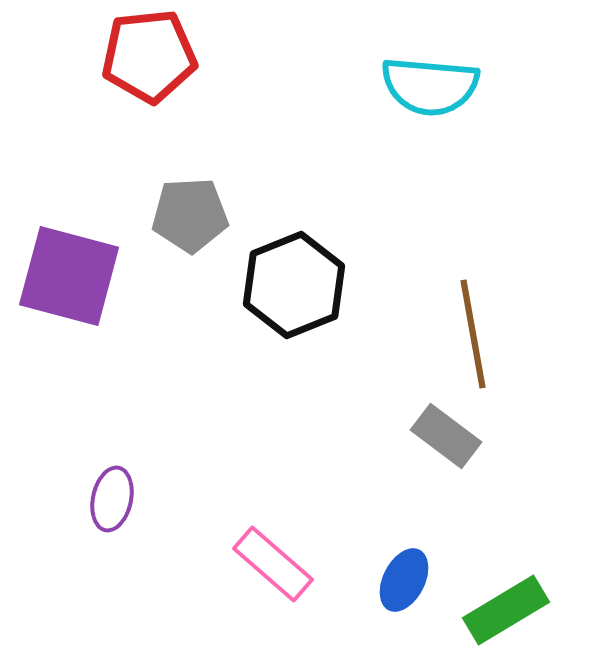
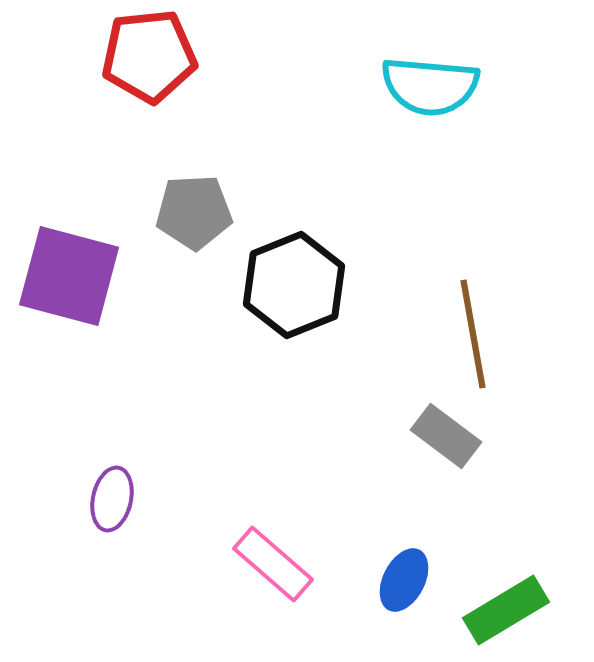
gray pentagon: moved 4 px right, 3 px up
